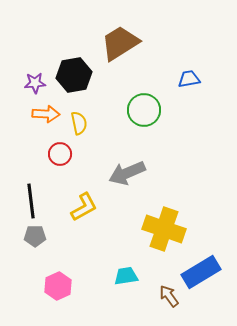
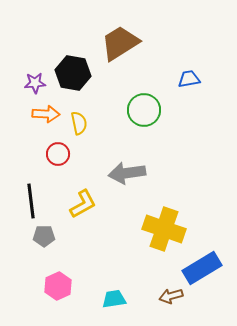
black hexagon: moved 1 px left, 2 px up; rotated 20 degrees clockwise
red circle: moved 2 px left
gray arrow: rotated 15 degrees clockwise
yellow L-shape: moved 1 px left, 3 px up
gray pentagon: moved 9 px right
blue rectangle: moved 1 px right, 4 px up
cyan trapezoid: moved 12 px left, 23 px down
brown arrow: moved 2 px right; rotated 70 degrees counterclockwise
